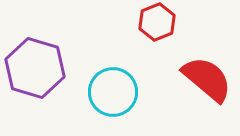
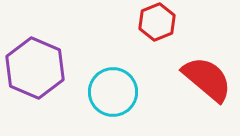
purple hexagon: rotated 6 degrees clockwise
